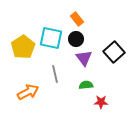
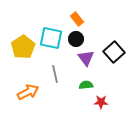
purple triangle: moved 2 px right
